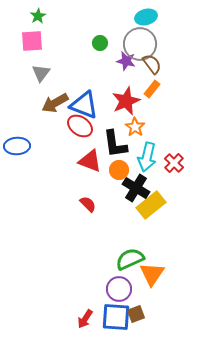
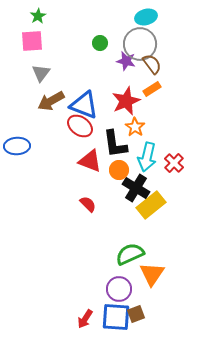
orange rectangle: rotated 18 degrees clockwise
brown arrow: moved 4 px left, 2 px up
green semicircle: moved 5 px up
